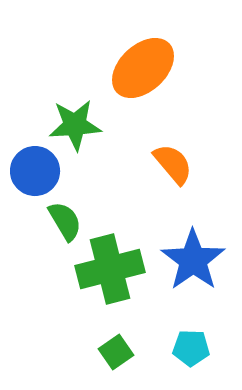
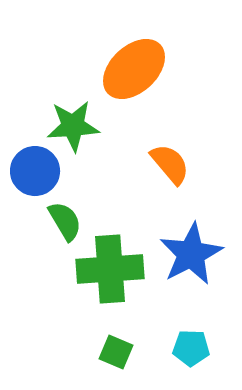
orange ellipse: moved 9 px left, 1 px down
green star: moved 2 px left, 1 px down
orange semicircle: moved 3 px left
blue star: moved 2 px left, 6 px up; rotated 8 degrees clockwise
green cross: rotated 10 degrees clockwise
green square: rotated 32 degrees counterclockwise
